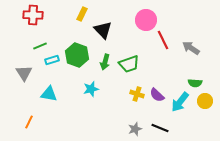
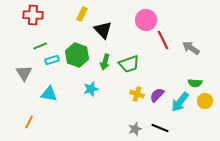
purple semicircle: rotated 91 degrees clockwise
